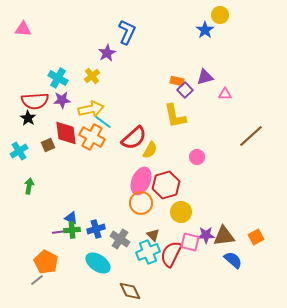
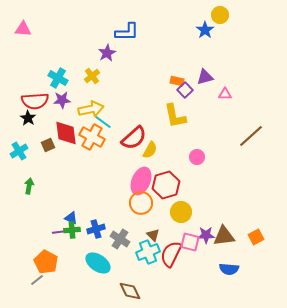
blue L-shape at (127, 32): rotated 65 degrees clockwise
blue semicircle at (233, 260): moved 4 px left, 9 px down; rotated 144 degrees clockwise
